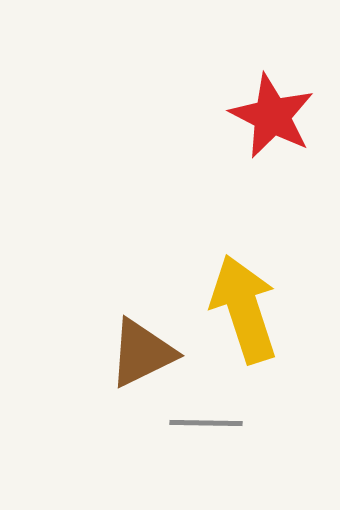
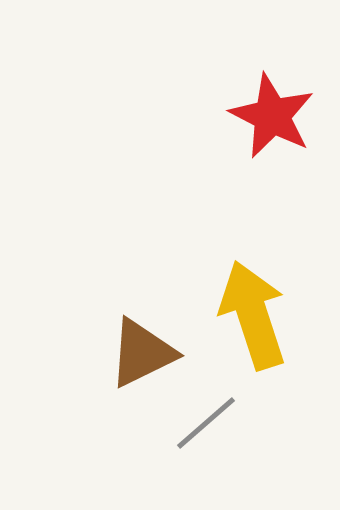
yellow arrow: moved 9 px right, 6 px down
gray line: rotated 42 degrees counterclockwise
